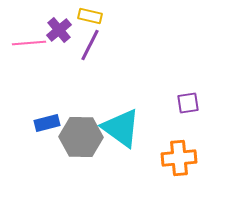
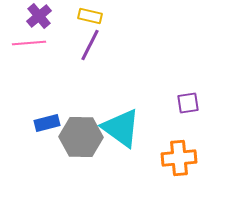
purple cross: moved 20 px left, 14 px up
